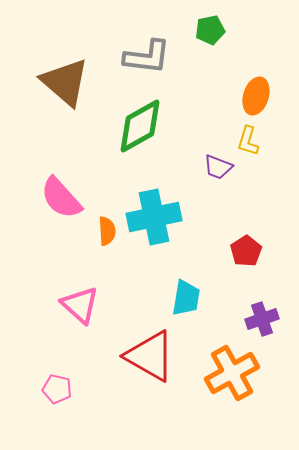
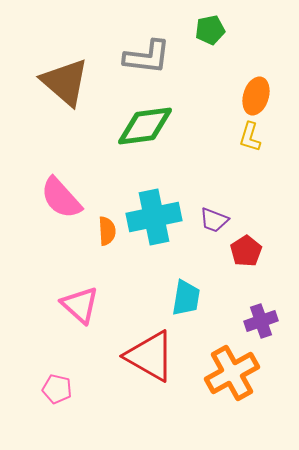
green diamond: moved 5 px right; rotated 22 degrees clockwise
yellow L-shape: moved 2 px right, 4 px up
purple trapezoid: moved 4 px left, 53 px down
purple cross: moved 1 px left, 2 px down
